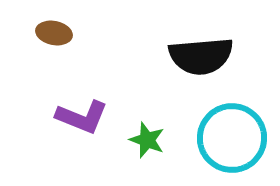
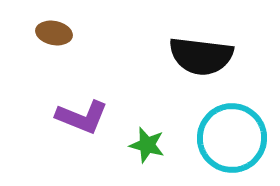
black semicircle: rotated 12 degrees clockwise
green star: moved 5 px down; rotated 6 degrees counterclockwise
